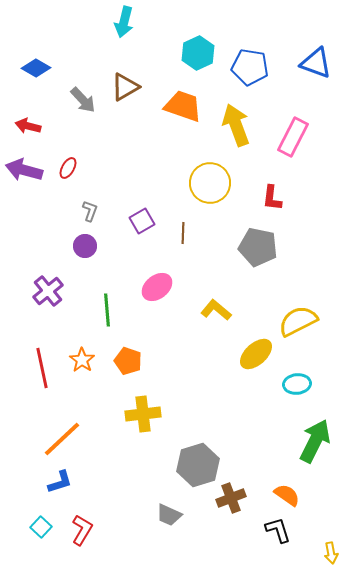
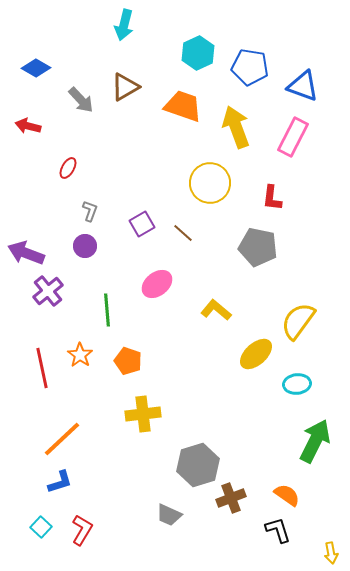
cyan arrow at (124, 22): moved 3 px down
blue triangle at (316, 63): moved 13 px left, 23 px down
gray arrow at (83, 100): moved 2 px left
yellow arrow at (236, 125): moved 2 px down
purple arrow at (24, 170): moved 2 px right, 83 px down; rotated 6 degrees clockwise
purple square at (142, 221): moved 3 px down
brown line at (183, 233): rotated 50 degrees counterclockwise
pink ellipse at (157, 287): moved 3 px up
yellow semicircle at (298, 321): rotated 27 degrees counterclockwise
orange star at (82, 360): moved 2 px left, 5 px up
